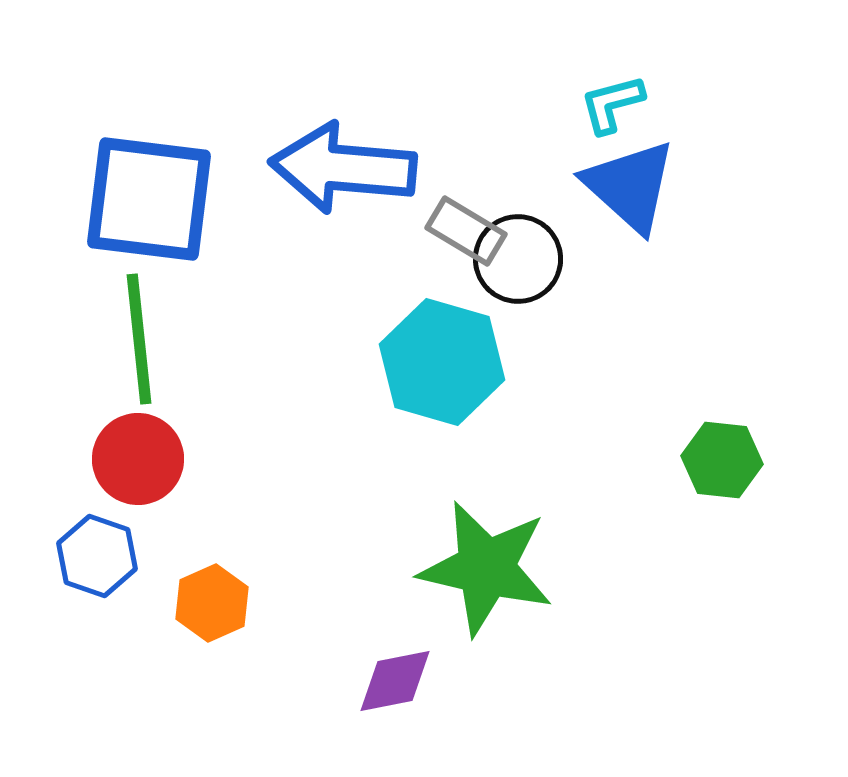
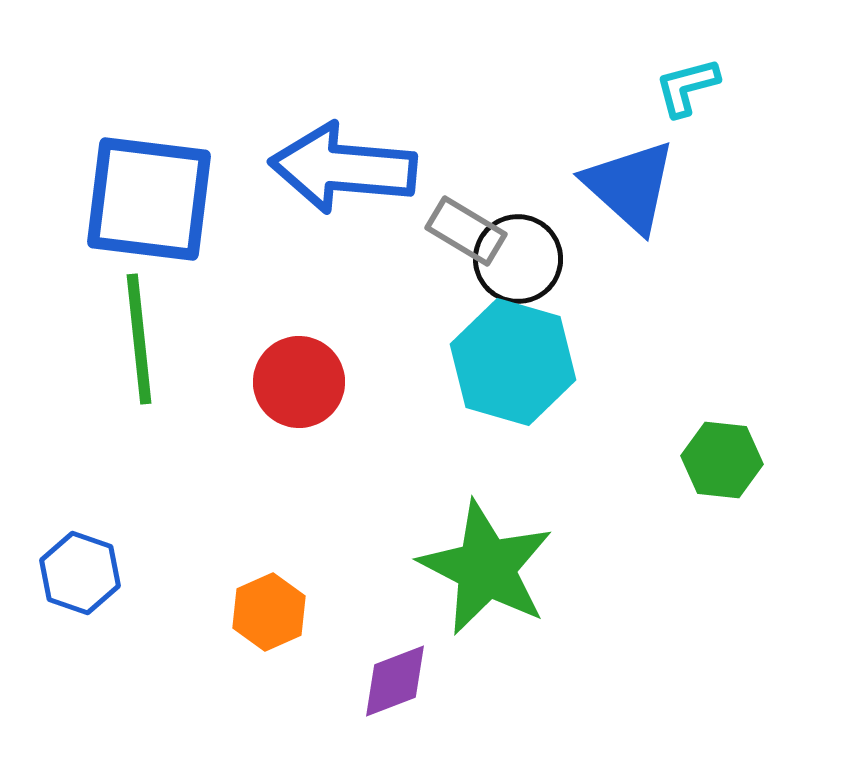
cyan L-shape: moved 75 px right, 17 px up
cyan hexagon: moved 71 px right
red circle: moved 161 px right, 77 px up
blue hexagon: moved 17 px left, 17 px down
green star: rotated 14 degrees clockwise
orange hexagon: moved 57 px right, 9 px down
purple diamond: rotated 10 degrees counterclockwise
